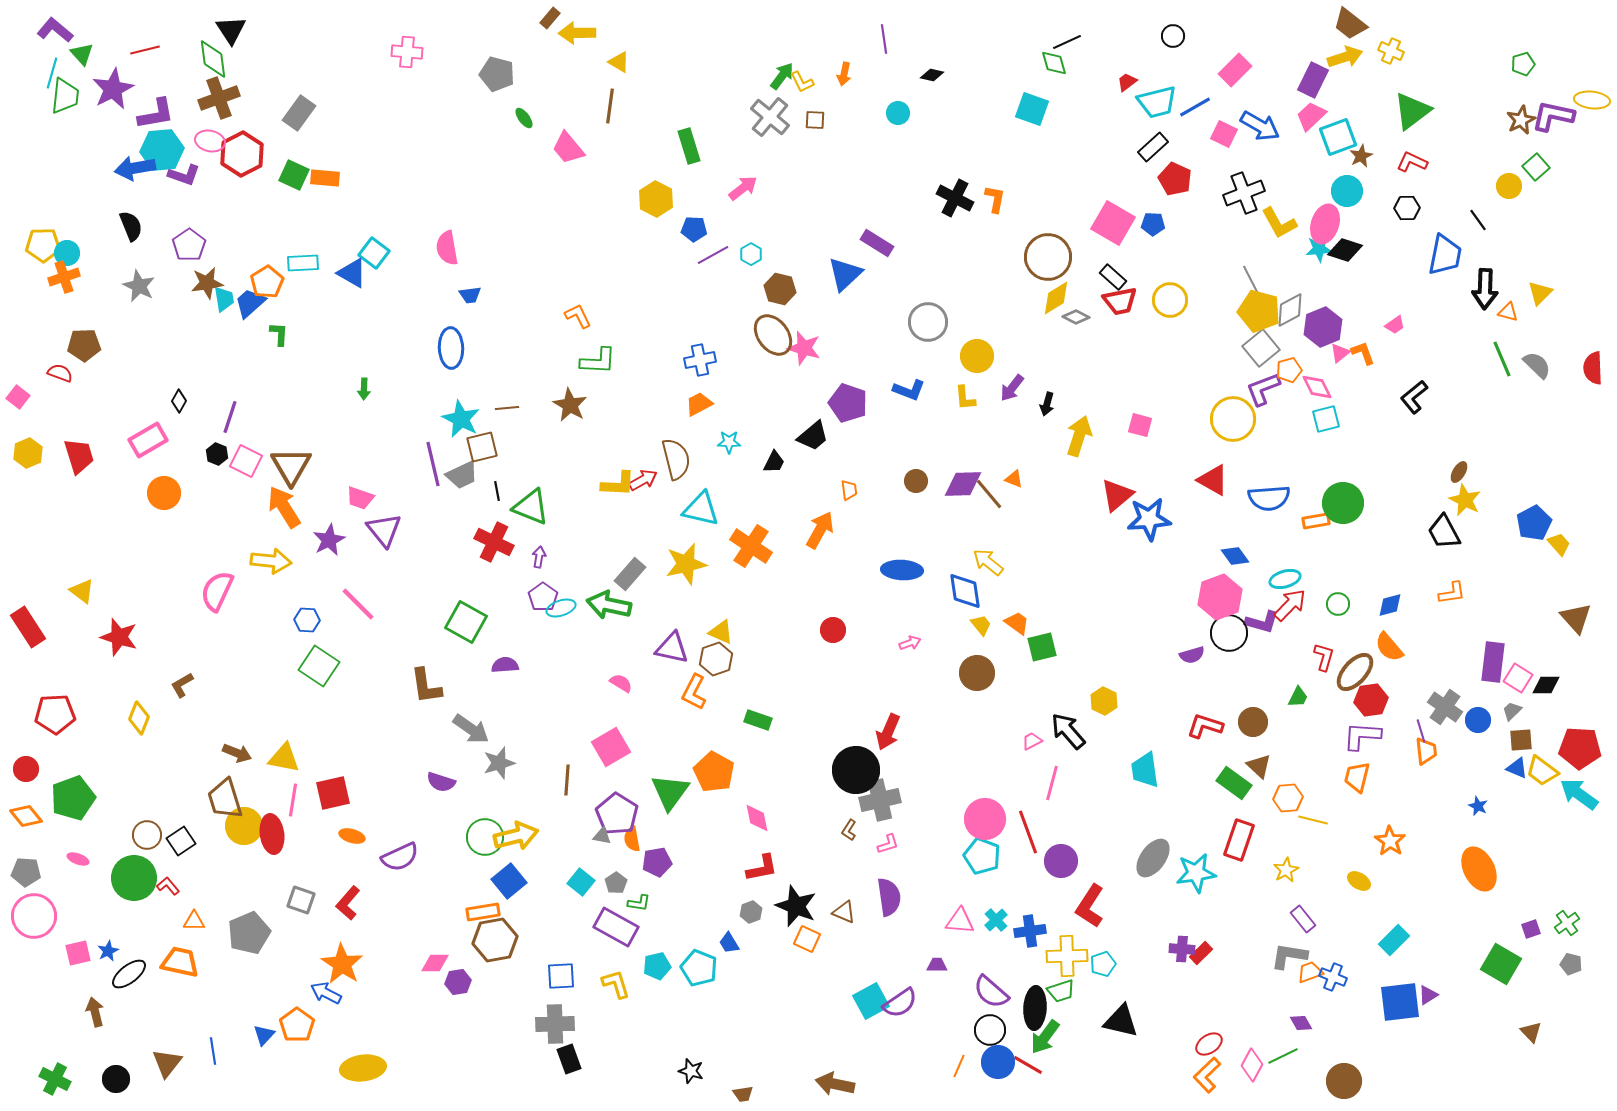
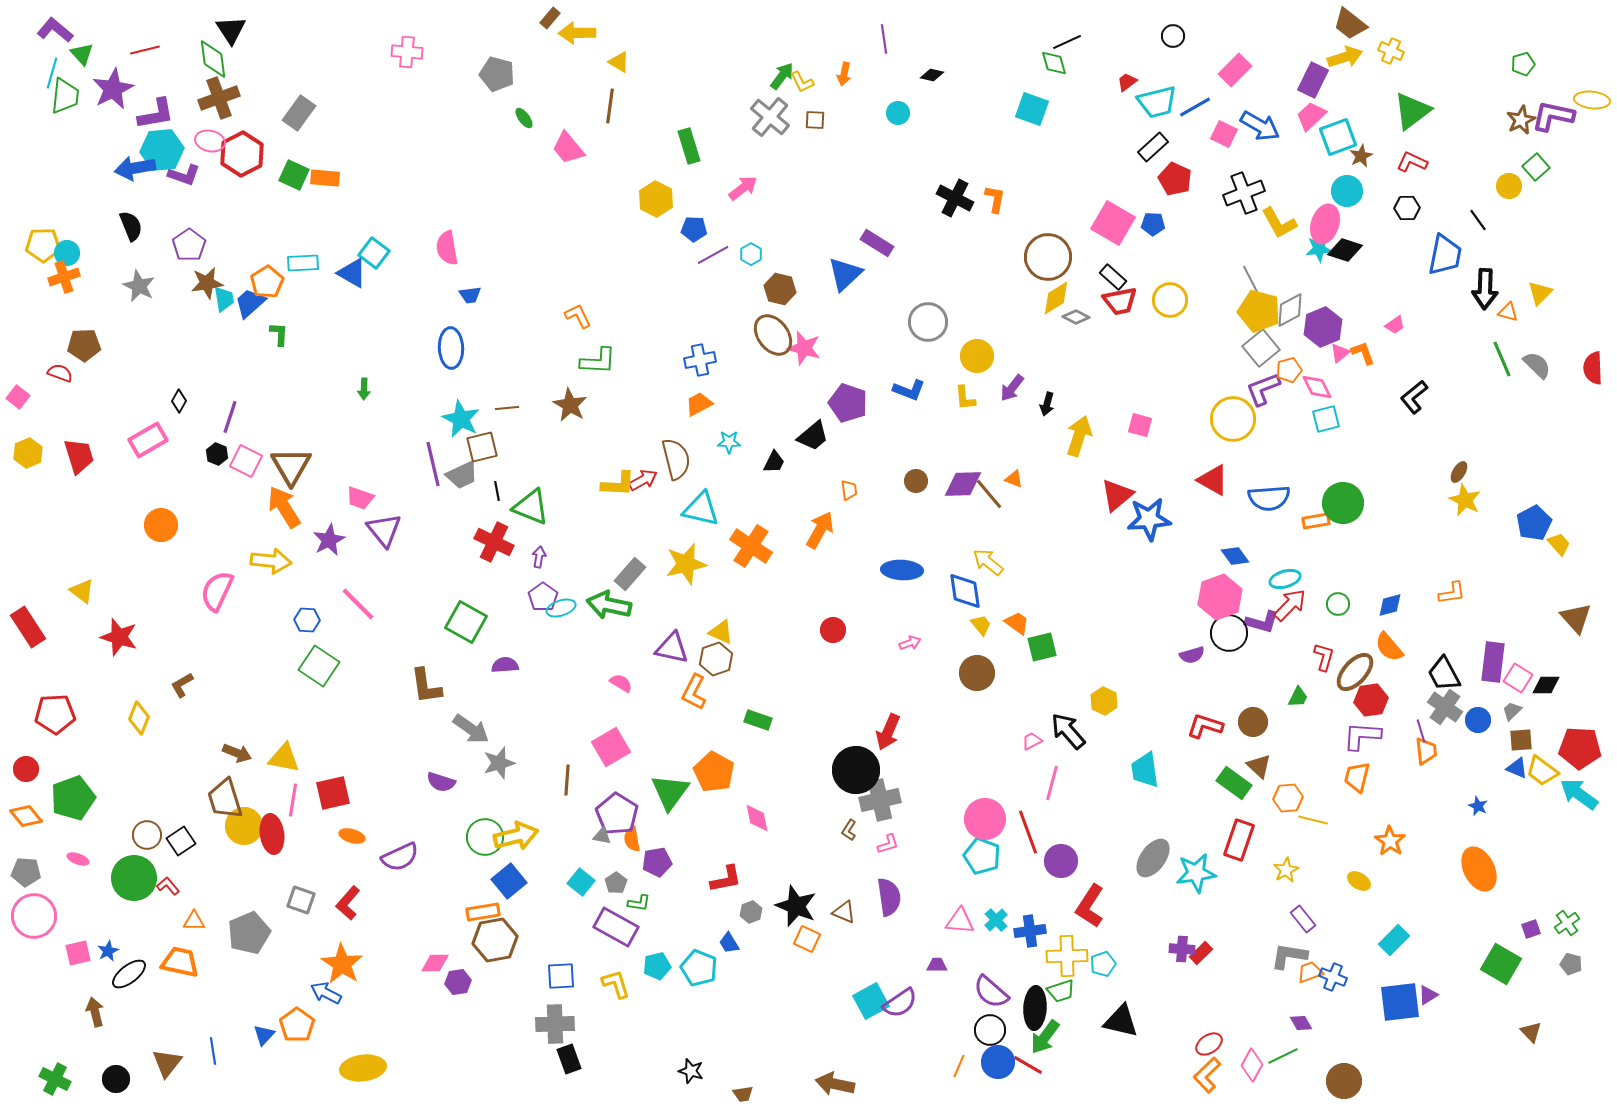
orange circle at (164, 493): moved 3 px left, 32 px down
black trapezoid at (1444, 532): moved 142 px down
red L-shape at (762, 868): moved 36 px left, 11 px down
